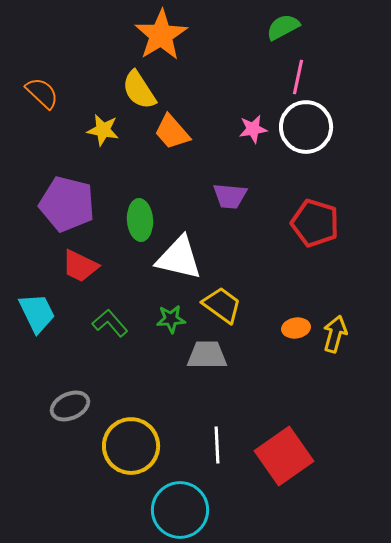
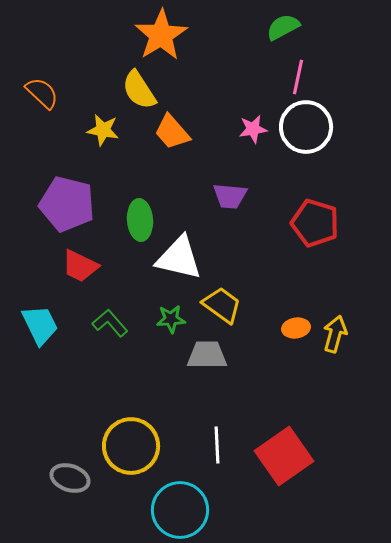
cyan trapezoid: moved 3 px right, 12 px down
gray ellipse: moved 72 px down; rotated 42 degrees clockwise
